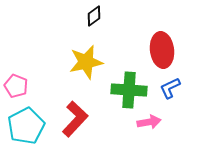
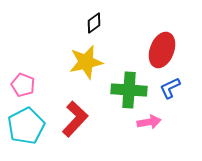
black diamond: moved 7 px down
red ellipse: rotated 28 degrees clockwise
pink pentagon: moved 7 px right, 1 px up
